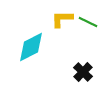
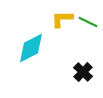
cyan diamond: moved 1 px down
